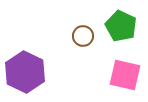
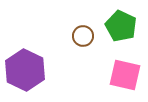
purple hexagon: moved 2 px up
